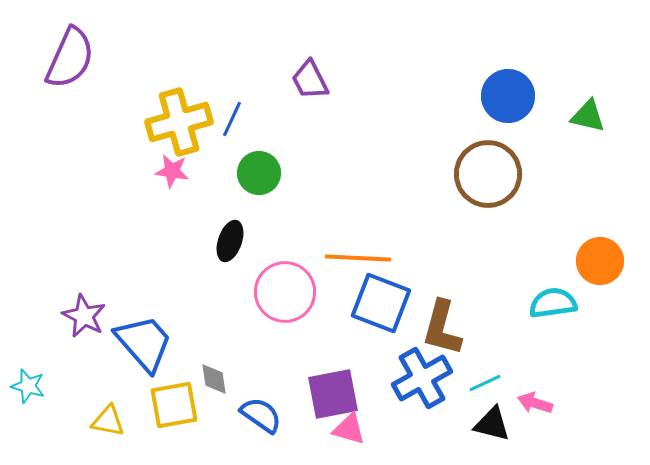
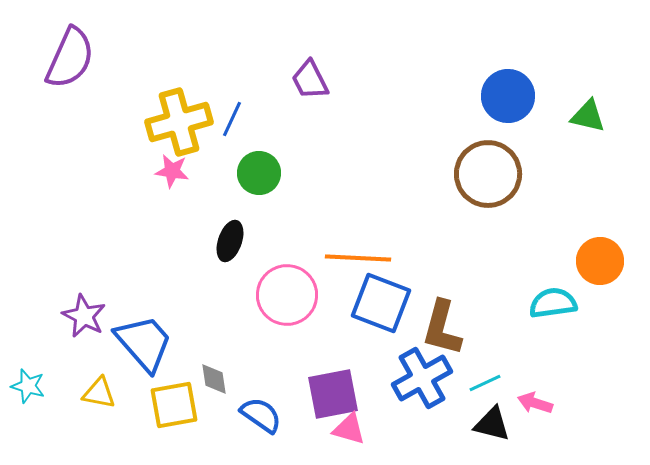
pink circle: moved 2 px right, 3 px down
yellow triangle: moved 9 px left, 28 px up
